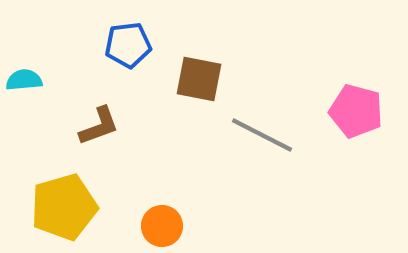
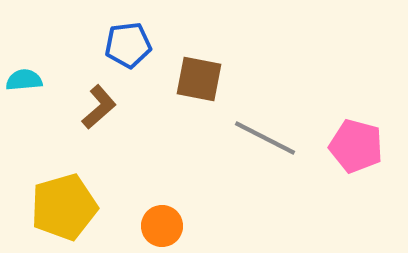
pink pentagon: moved 35 px down
brown L-shape: moved 19 px up; rotated 21 degrees counterclockwise
gray line: moved 3 px right, 3 px down
